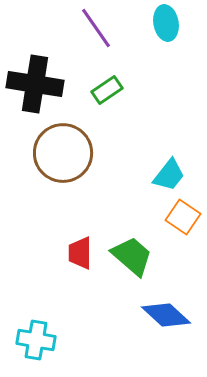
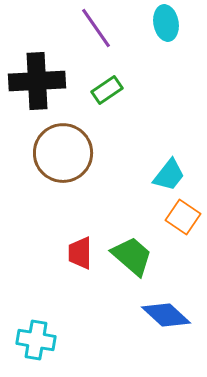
black cross: moved 2 px right, 3 px up; rotated 12 degrees counterclockwise
